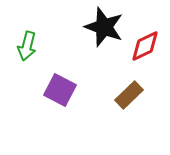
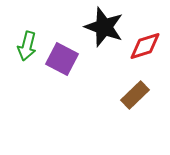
red diamond: rotated 8 degrees clockwise
purple square: moved 2 px right, 31 px up
brown rectangle: moved 6 px right
